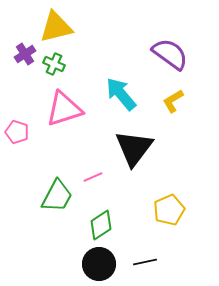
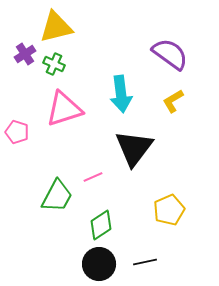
cyan arrow: rotated 147 degrees counterclockwise
